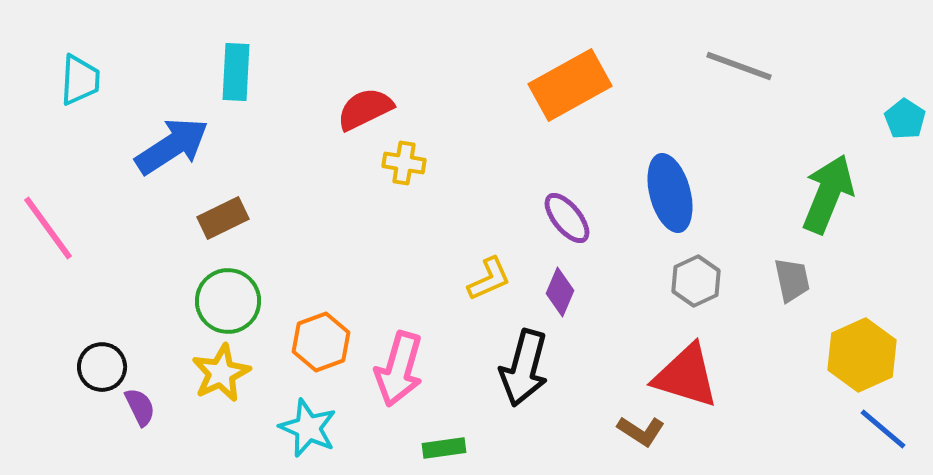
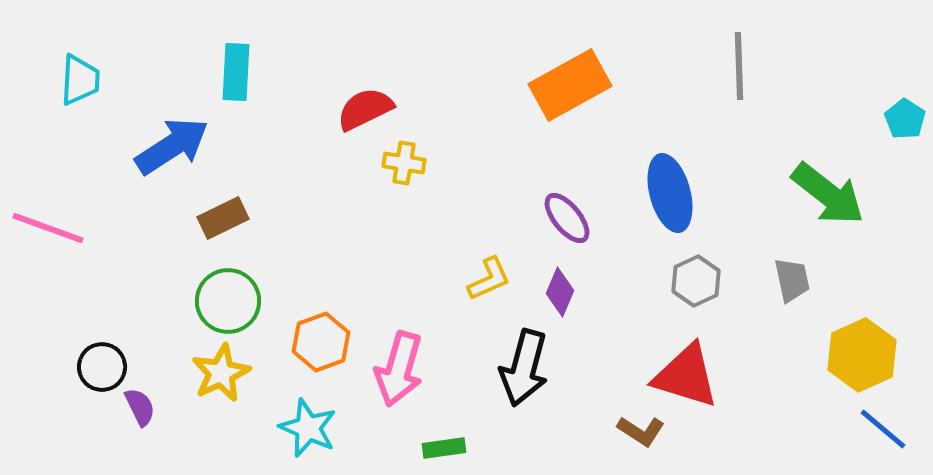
gray line: rotated 68 degrees clockwise
green arrow: rotated 106 degrees clockwise
pink line: rotated 34 degrees counterclockwise
